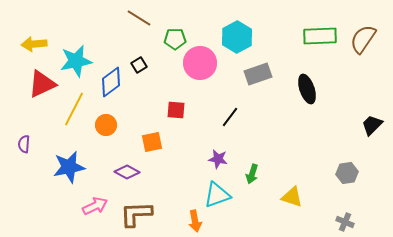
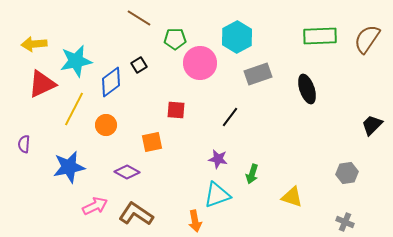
brown semicircle: moved 4 px right
brown L-shape: rotated 36 degrees clockwise
